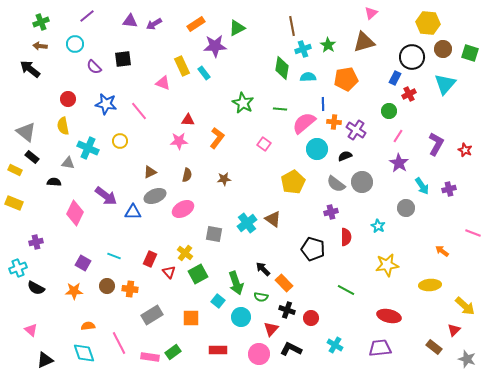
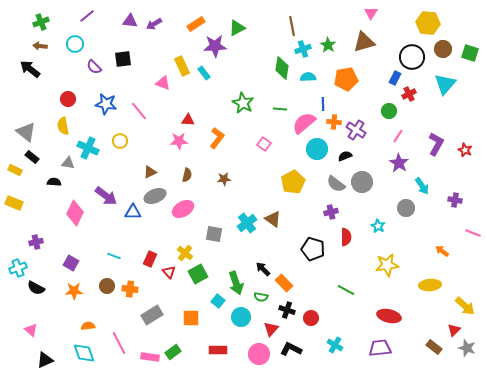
pink triangle at (371, 13): rotated 16 degrees counterclockwise
purple cross at (449, 189): moved 6 px right, 11 px down; rotated 24 degrees clockwise
purple square at (83, 263): moved 12 px left
gray star at (467, 359): moved 11 px up
